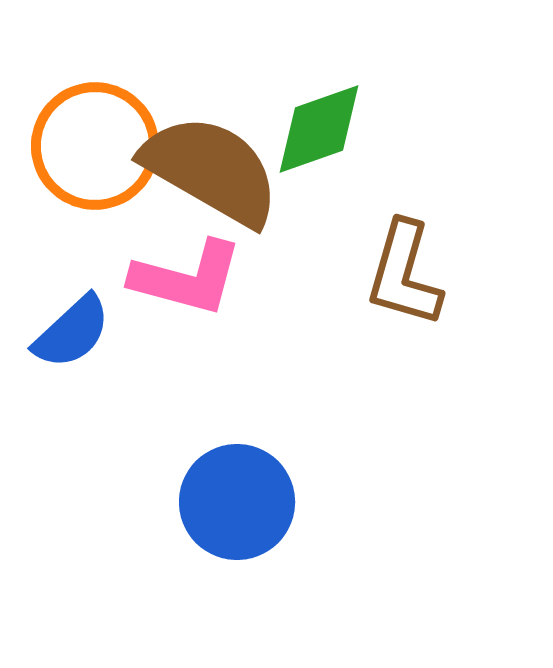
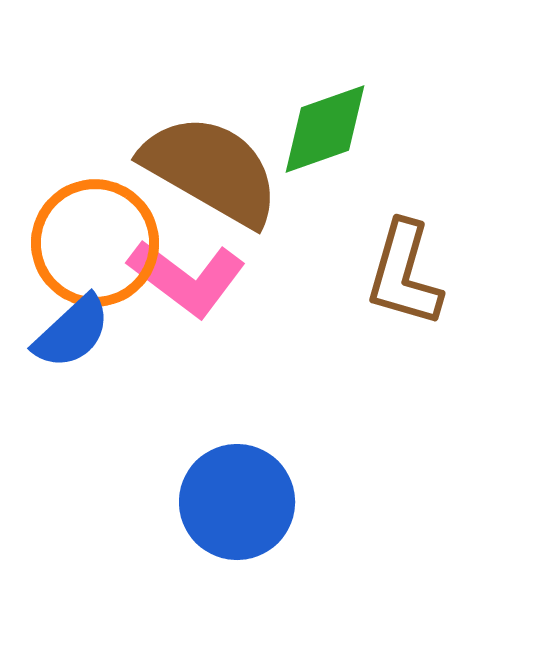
green diamond: moved 6 px right
orange circle: moved 97 px down
pink L-shape: rotated 22 degrees clockwise
